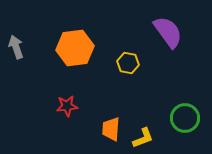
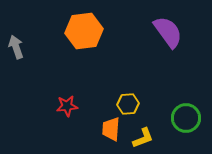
orange hexagon: moved 9 px right, 17 px up
yellow hexagon: moved 41 px down; rotated 15 degrees counterclockwise
green circle: moved 1 px right
